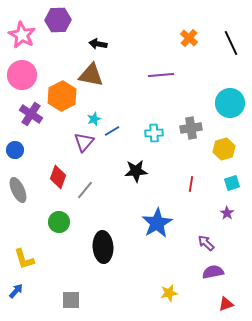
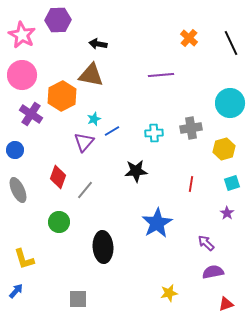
gray square: moved 7 px right, 1 px up
